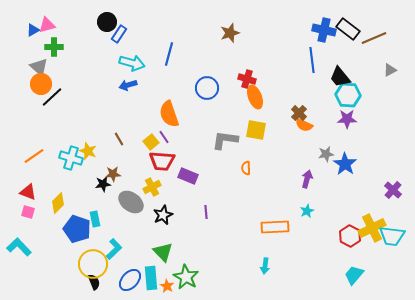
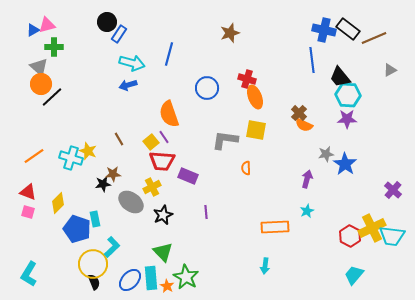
cyan L-shape at (19, 247): moved 10 px right, 27 px down; rotated 105 degrees counterclockwise
cyan L-shape at (114, 249): moved 2 px left, 2 px up
